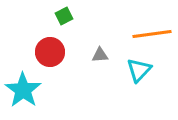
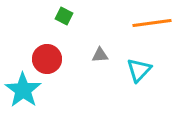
green square: rotated 36 degrees counterclockwise
orange line: moved 11 px up
red circle: moved 3 px left, 7 px down
